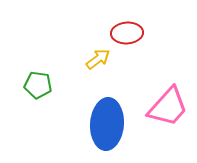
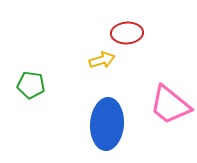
yellow arrow: moved 4 px right, 1 px down; rotated 20 degrees clockwise
green pentagon: moved 7 px left
pink trapezoid: moved 2 px right, 2 px up; rotated 87 degrees clockwise
